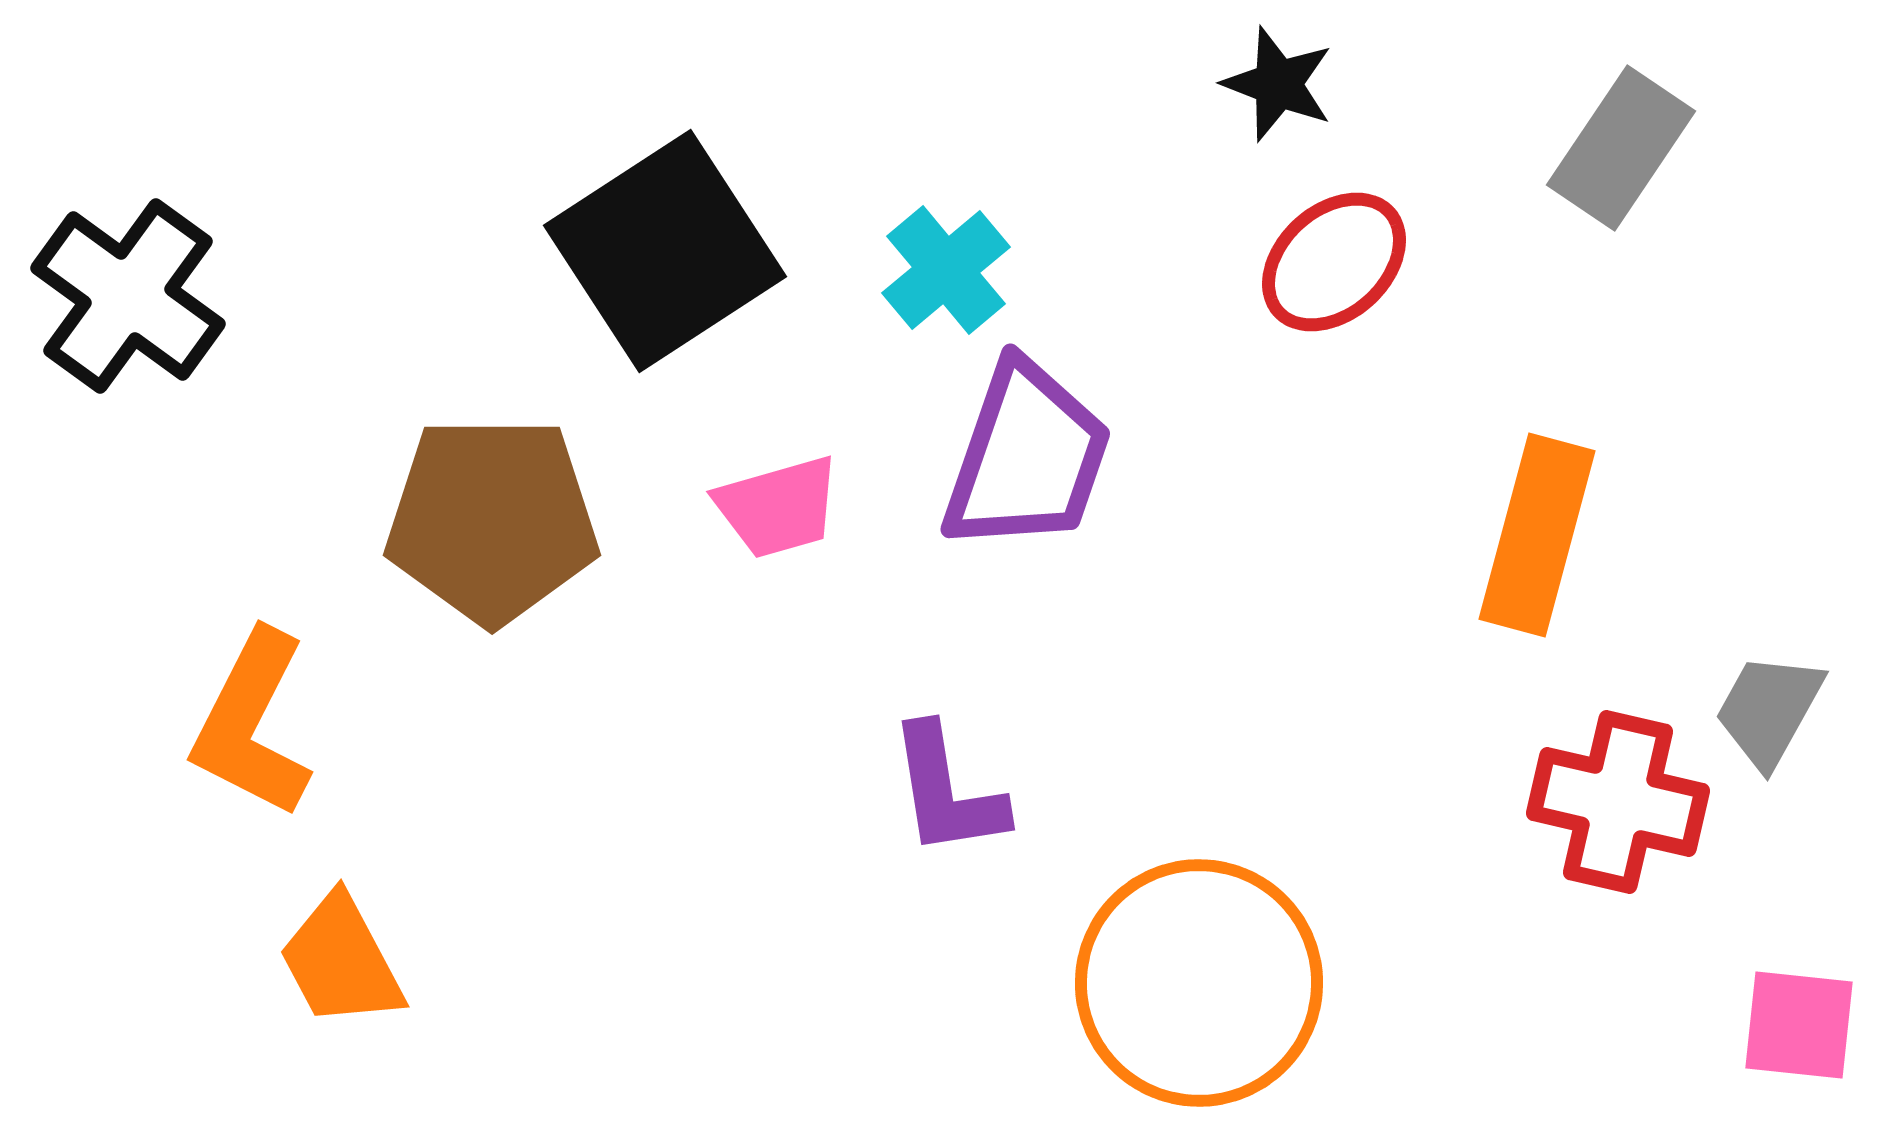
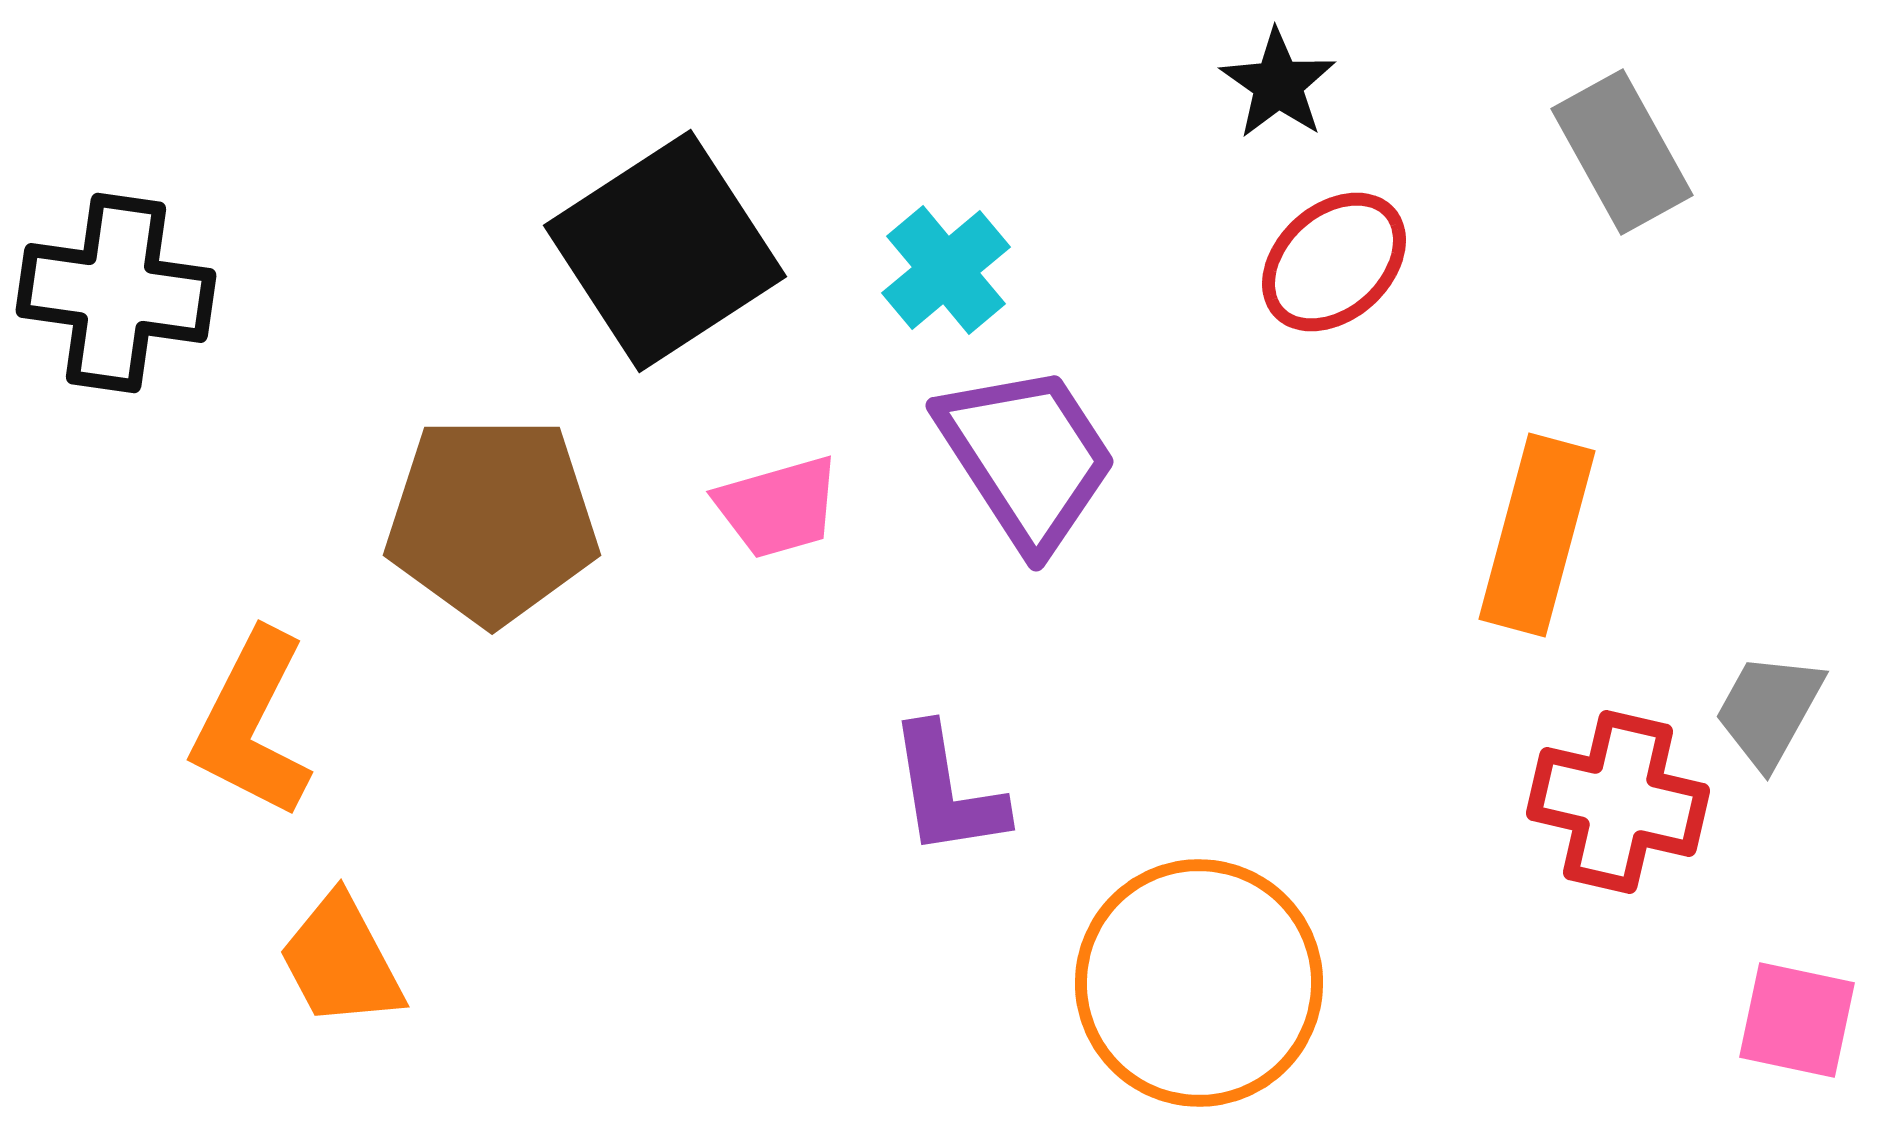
black star: rotated 14 degrees clockwise
gray rectangle: moved 1 px right, 4 px down; rotated 63 degrees counterclockwise
black cross: moved 12 px left, 3 px up; rotated 28 degrees counterclockwise
purple trapezoid: rotated 52 degrees counterclockwise
pink square: moved 2 px left, 5 px up; rotated 6 degrees clockwise
